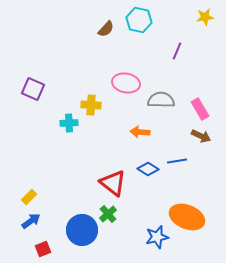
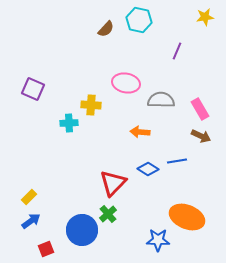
red triangle: rotated 36 degrees clockwise
blue star: moved 1 px right, 3 px down; rotated 15 degrees clockwise
red square: moved 3 px right
